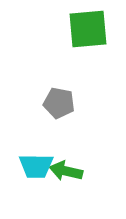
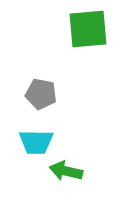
gray pentagon: moved 18 px left, 9 px up
cyan trapezoid: moved 24 px up
